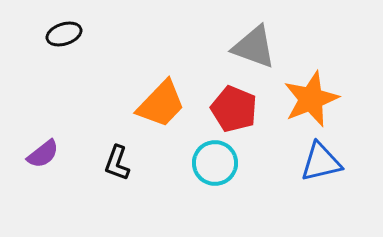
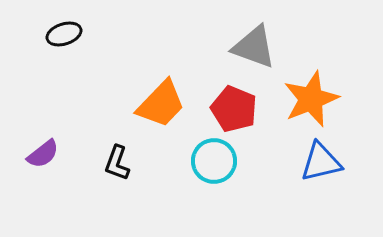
cyan circle: moved 1 px left, 2 px up
